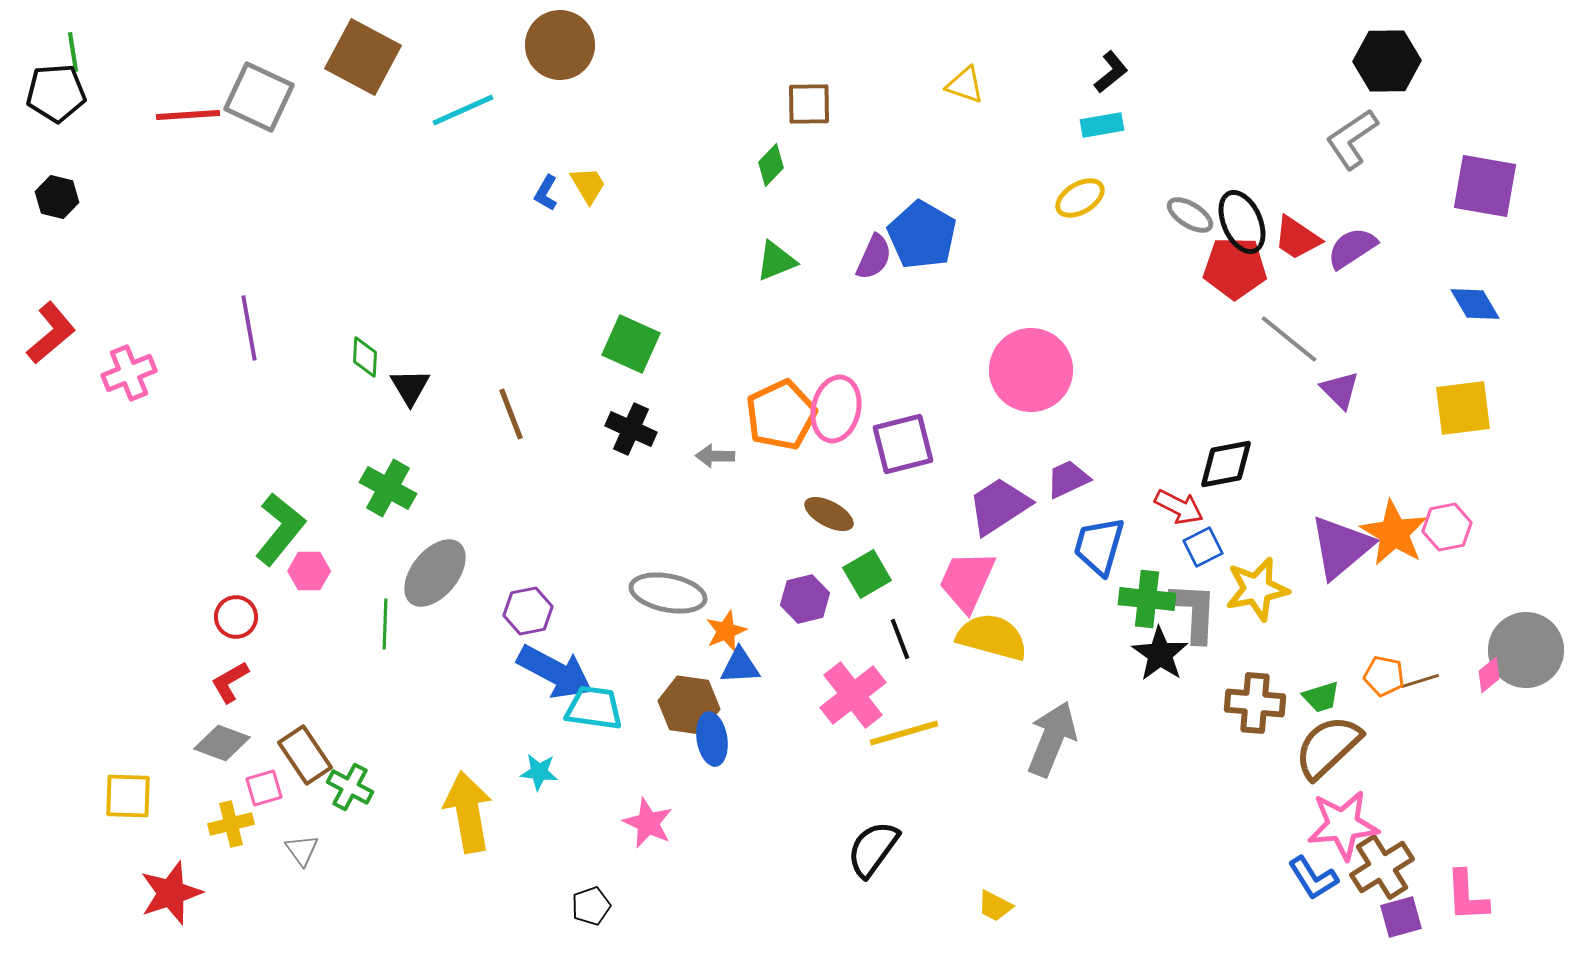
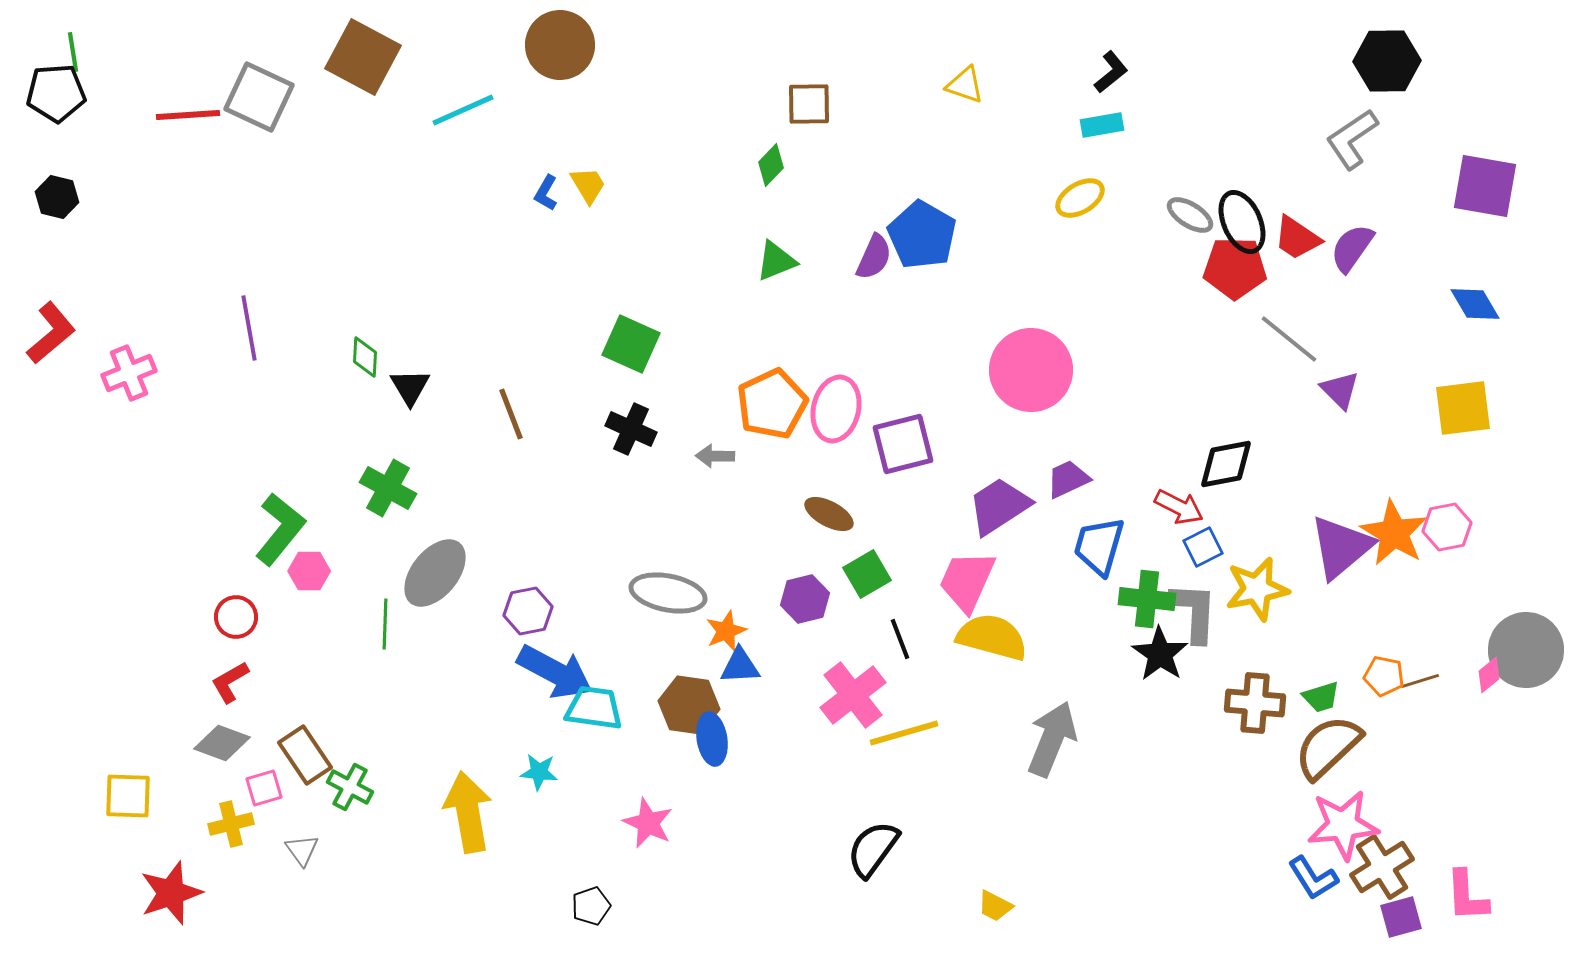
purple semicircle at (1352, 248): rotated 22 degrees counterclockwise
orange pentagon at (781, 415): moved 9 px left, 11 px up
